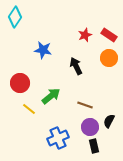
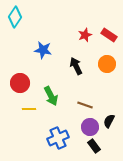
orange circle: moved 2 px left, 6 px down
green arrow: rotated 102 degrees clockwise
yellow line: rotated 40 degrees counterclockwise
black rectangle: rotated 24 degrees counterclockwise
